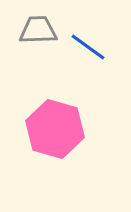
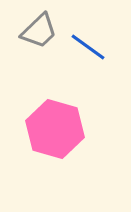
gray trapezoid: moved 1 px right, 1 px down; rotated 138 degrees clockwise
